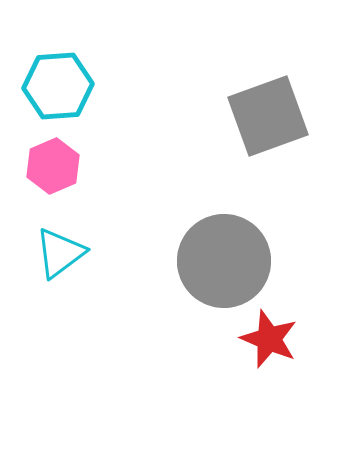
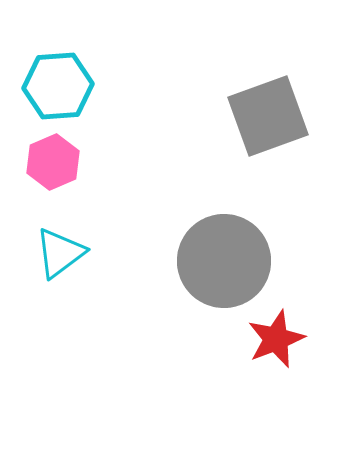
pink hexagon: moved 4 px up
red star: moved 7 px right; rotated 28 degrees clockwise
